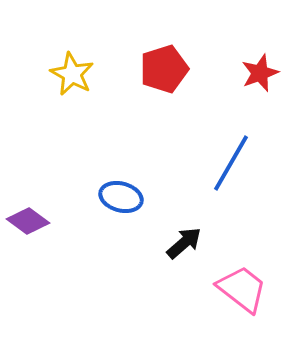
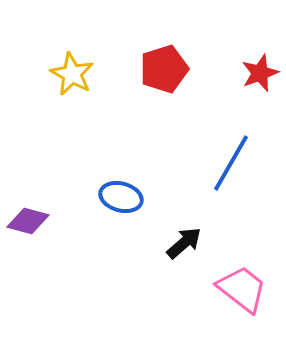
purple diamond: rotated 21 degrees counterclockwise
